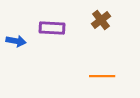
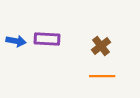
brown cross: moved 26 px down
purple rectangle: moved 5 px left, 11 px down
